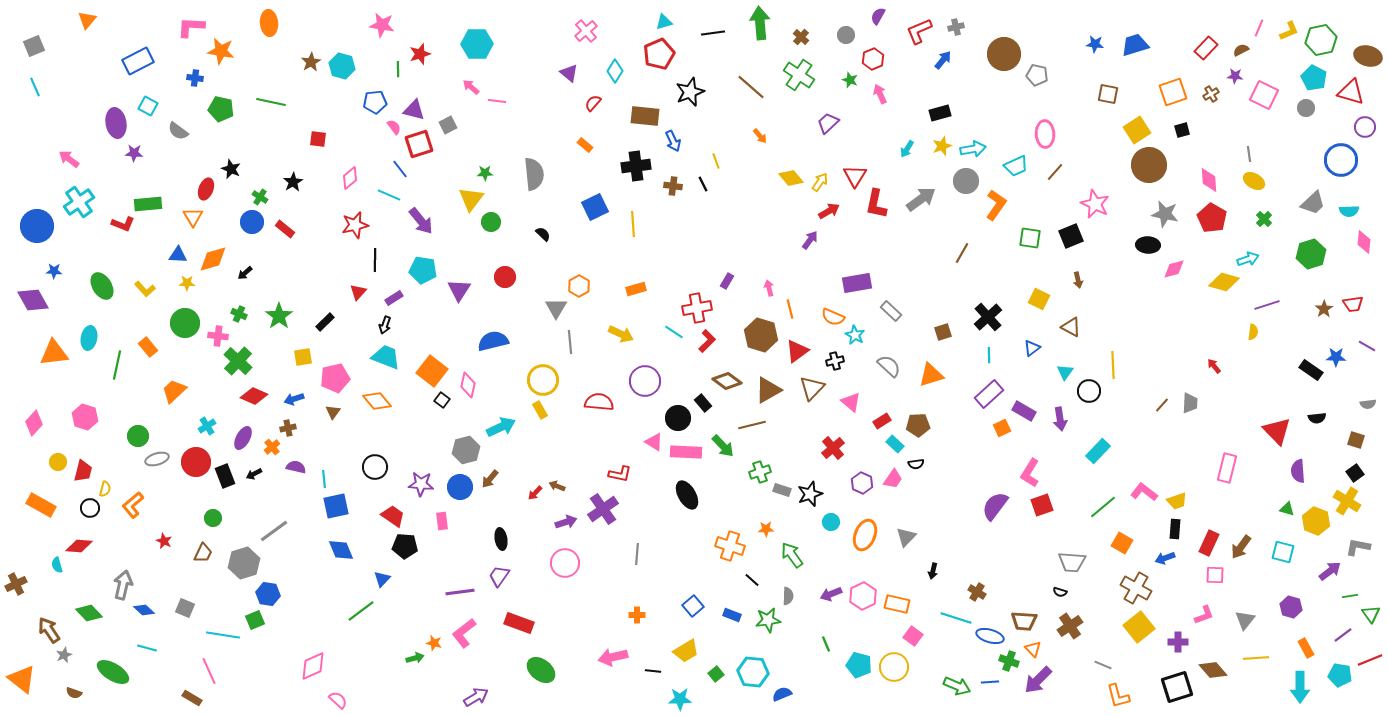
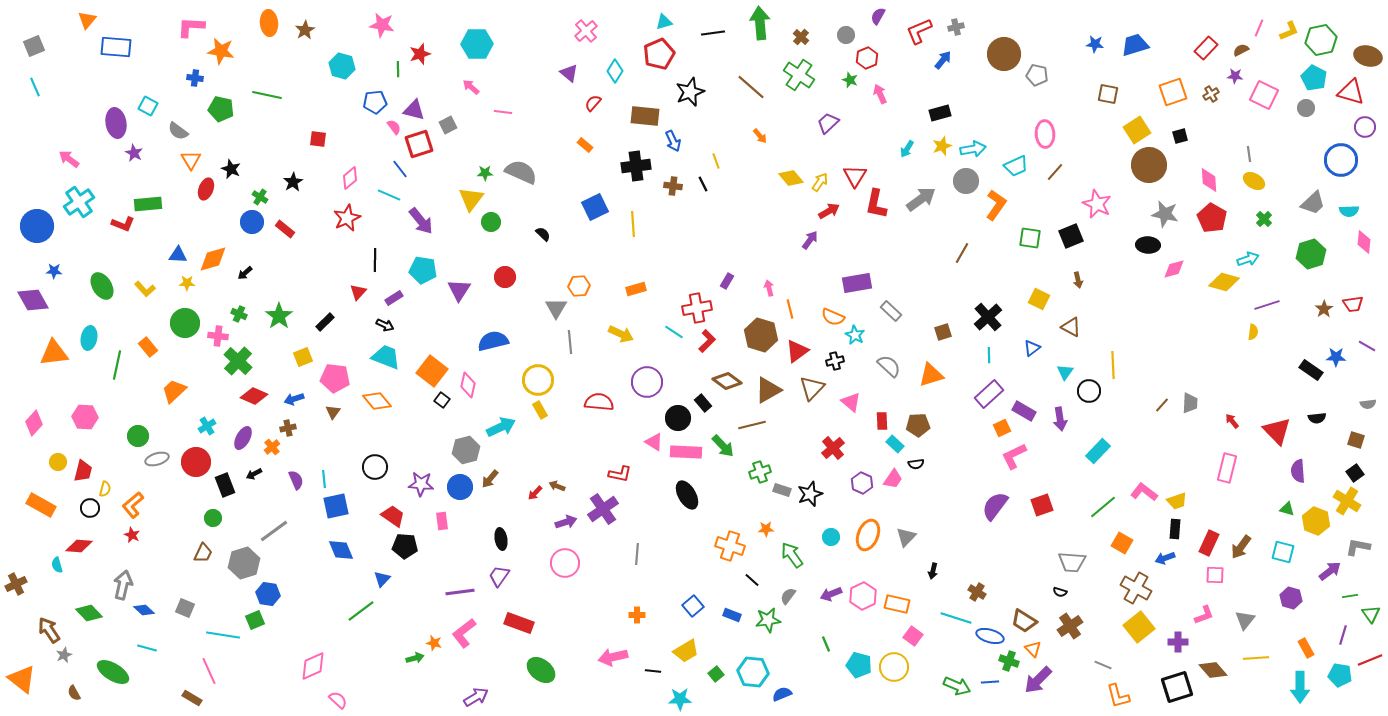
red hexagon at (873, 59): moved 6 px left, 1 px up
blue rectangle at (138, 61): moved 22 px left, 14 px up; rotated 32 degrees clockwise
brown star at (311, 62): moved 6 px left, 32 px up
pink line at (497, 101): moved 6 px right, 11 px down
green line at (271, 102): moved 4 px left, 7 px up
black square at (1182, 130): moved 2 px left, 6 px down
purple star at (134, 153): rotated 24 degrees clockwise
gray semicircle at (534, 174): moved 13 px left, 2 px up; rotated 60 degrees counterclockwise
pink star at (1095, 204): moved 2 px right
orange triangle at (193, 217): moved 2 px left, 57 px up
red star at (355, 225): moved 8 px left, 7 px up; rotated 12 degrees counterclockwise
orange hexagon at (579, 286): rotated 25 degrees clockwise
black arrow at (385, 325): rotated 84 degrees counterclockwise
yellow square at (303, 357): rotated 12 degrees counterclockwise
red arrow at (1214, 366): moved 18 px right, 55 px down
pink pentagon at (335, 378): rotated 20 degrees clockwise
yellow circle at (543, 380): moved 5 px left
purple circle at (645, 381): moved 2 px right, 1 px down
pink hexagon at (85, 417): rotated 15 degrees counterclockwise
red rectangle at (882, 421): rotated 60 degrees counterclockwise
purple semicircle at (296, 467): moved 13 px down; rotated 54 degrees clockwise
pink L-shape at (1030, 473): moved 16 px left, 17 px up; rotated 32 degrees clockwise
black rectangle at (225, 476): moved 9 px down
cyan circle at (831, 522): moved 15 px down
orange ellipse at (865, 535): moved 3 px right
red star at (164, 541): moved 32 px left, 6 px up
gray semicircle at (788, 596): rotated 144 degrees counterclockwise
purple hexagon at (1291, 607): moved 9 px up
brown trapezoid at (1024, 621): rotated 28 degrees clockwise
purple line at (1343, 635): rotated 36 degrees counterclockwise
brown semicircle at (74, 693): rotated 42 degrees clockwise
